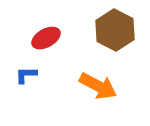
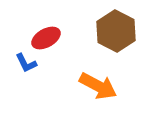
brown hexagon: moved 1 px right, 1 px down
blue L-shape: moved 12 px up; rotated 115 degrees counterclockwise
